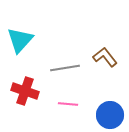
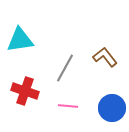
cyan triangle: rotated 40 degrees clockwise
gray line: rotated 52 degrees counterclockwise
pink line: moved 2 px down
blue circle: moved 2 px right, 7 px up
